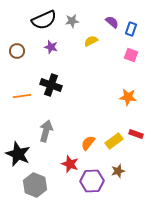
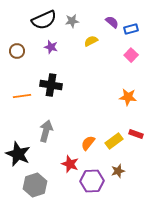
blue rectangle: rotated 56 degrees clockwise
pink square: rotated 24 degrees clockwise
black cross: rotated 10 degrees counterclockwise
gray hexagon: rotated 20 degrees clockwise
